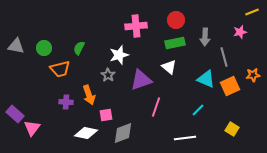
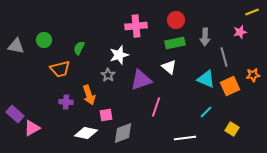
green circle: moved 8 px up
cyan line: moved 8 px right, 2 px down
pink triangle: rotated 24 degrees clockwise
